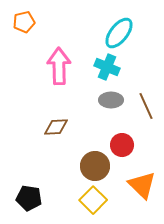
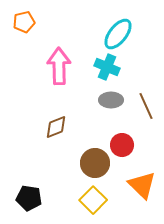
cyan ellipse: moved 1 px left, 1 px down
brown diamond: rotated 20 degrees counterclockwise
brown circle: moved 3 px up
